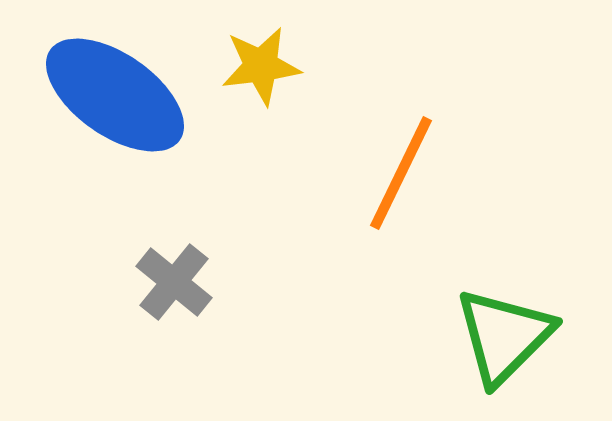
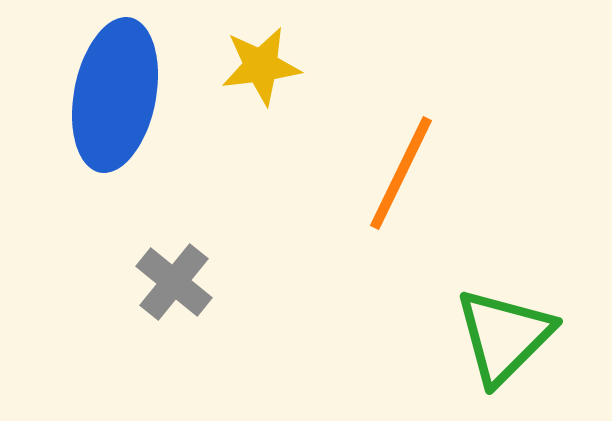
blue ellipse: rotated 66 degrees clockwise
